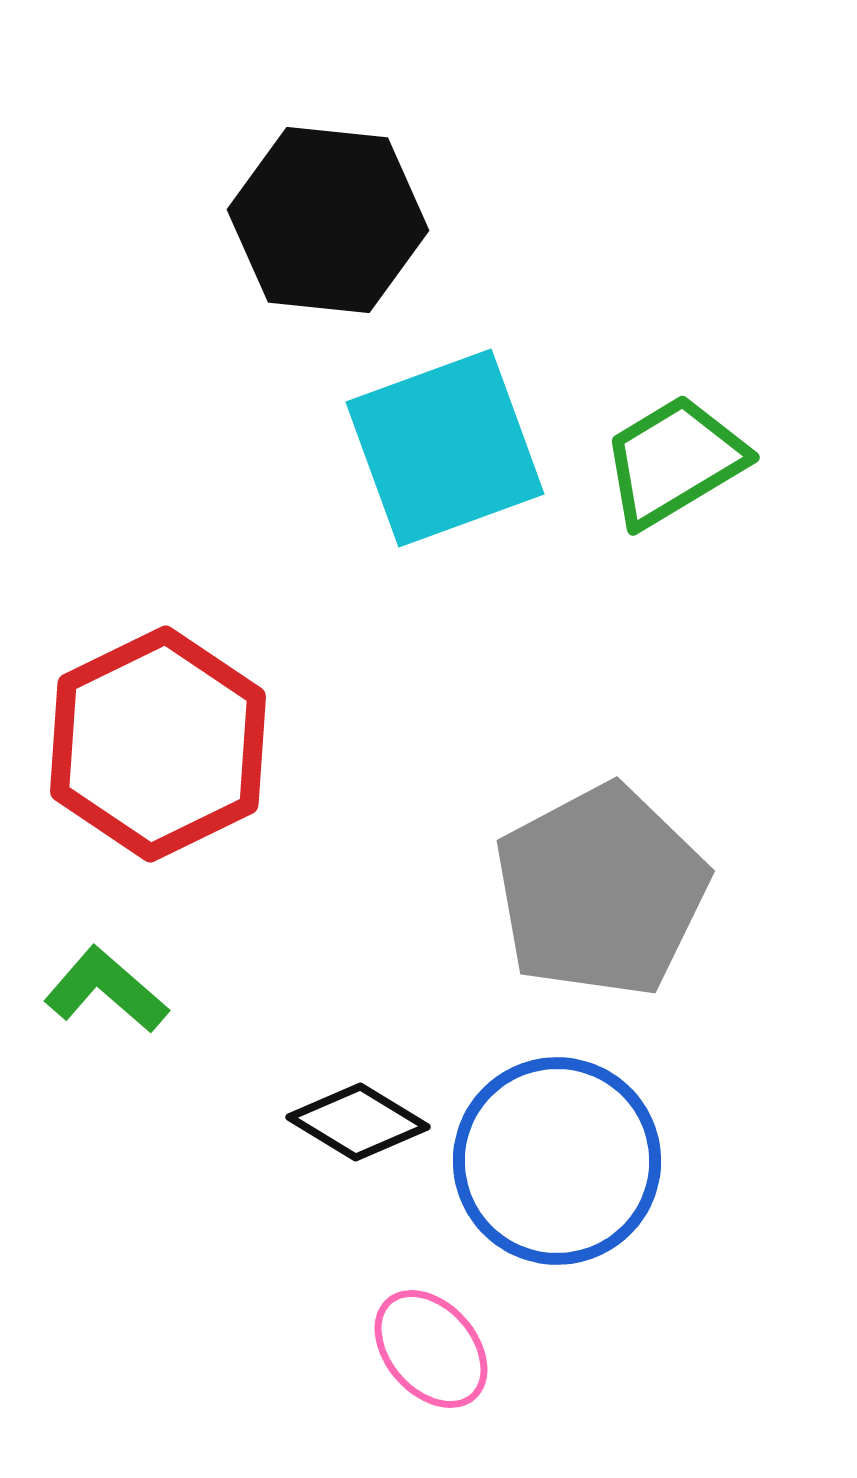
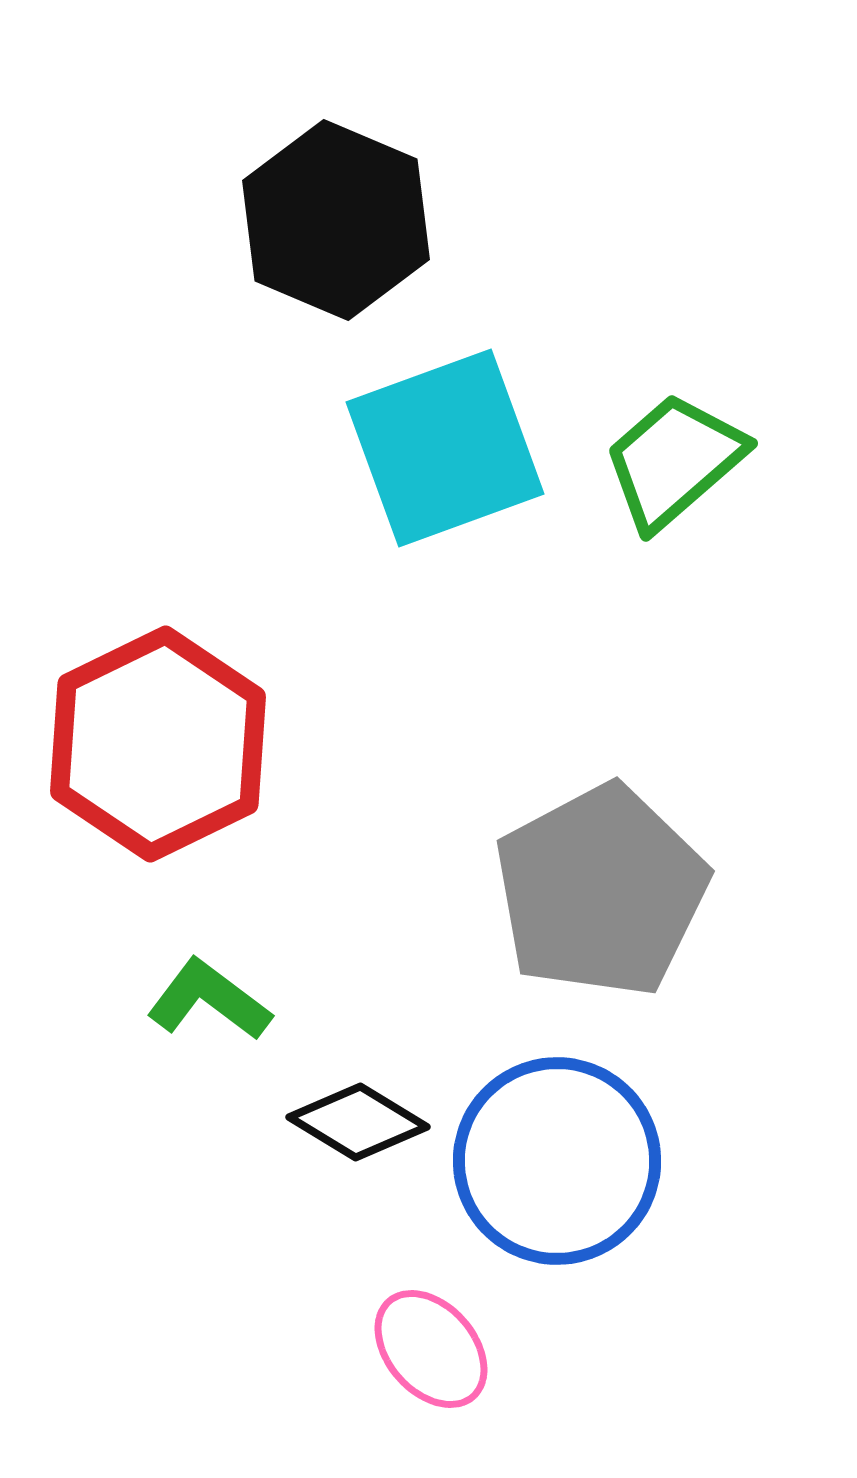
black hexagon: moved 8 px right; rotated 17 degrees clockwise
green trapezoid: rotated 10 degrees counterclockwise
green L-shape: moved 103 px right, 10 px down; rotated 4 degrees counterclockwise
